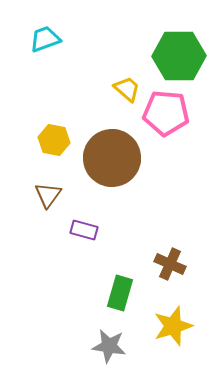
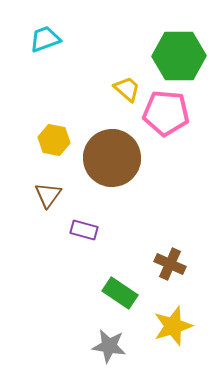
green rectangle: rotated 72 degrees counterclockwise
